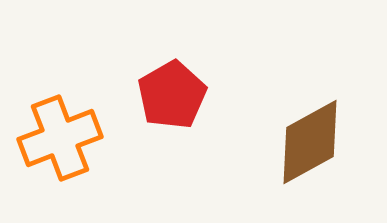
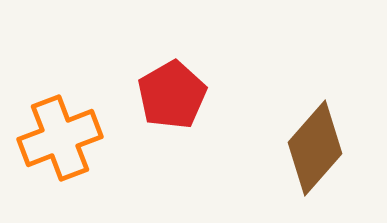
brown diamond: moved 5 px right, 6 px down; rotated 20 degrees counterclockwise
